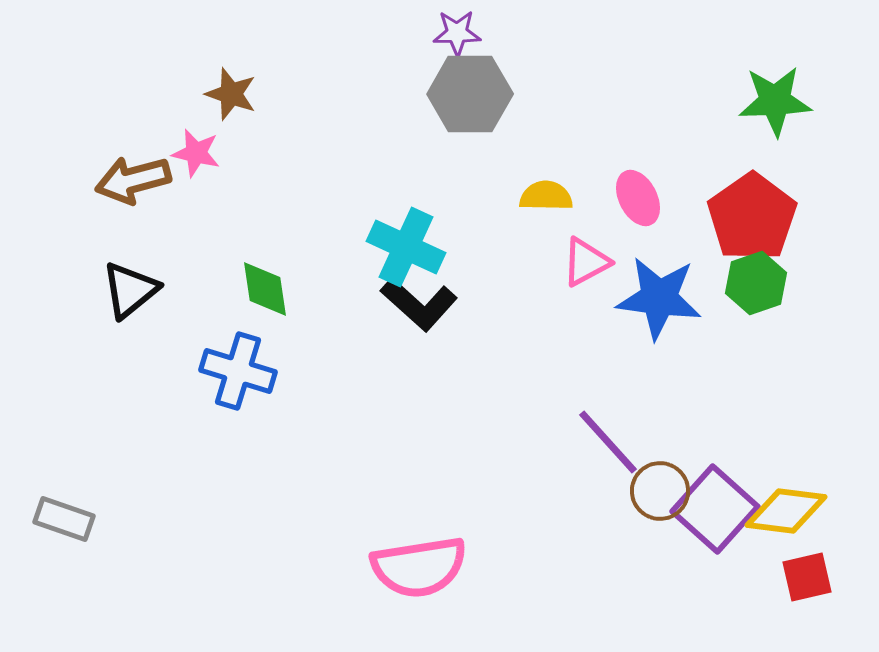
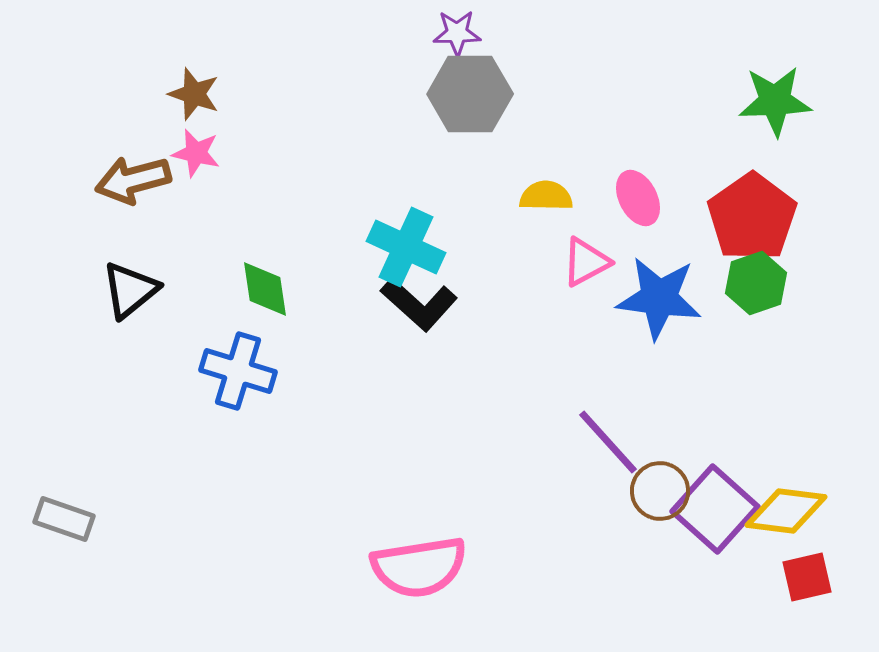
brown star: moved 37 px left
